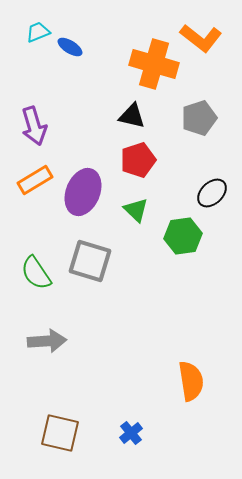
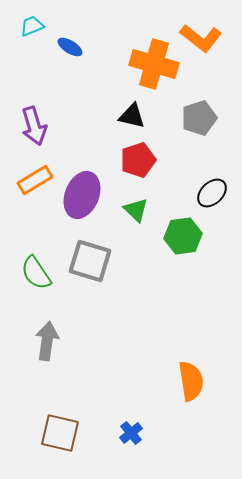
cyan trapezoid: moved 6 px left, 6 px up
purple ellipse: moved 1 px left, 3 px down
gray arrow: rotated 78 degrees counterclockwise
